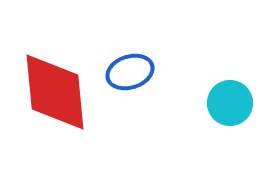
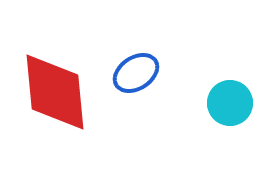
blue ellipse: moved 6 px right, 1 px down; rotated 15 degrees counterclockwise
